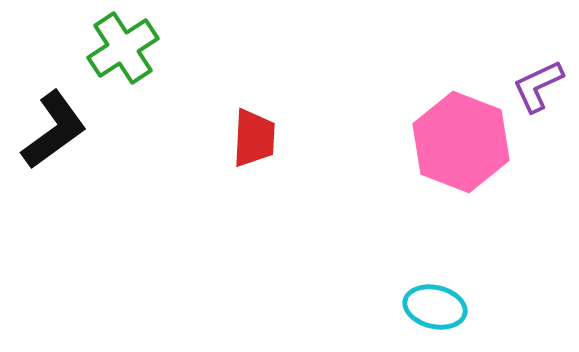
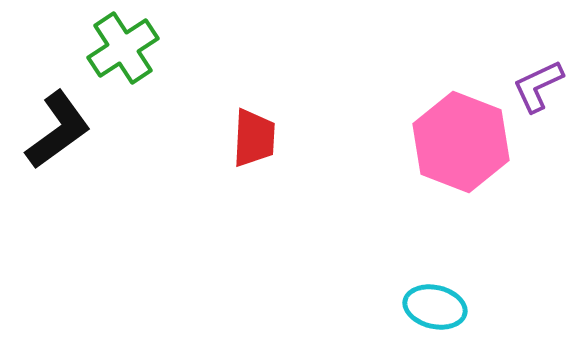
black L-shape: moved 4 px right
